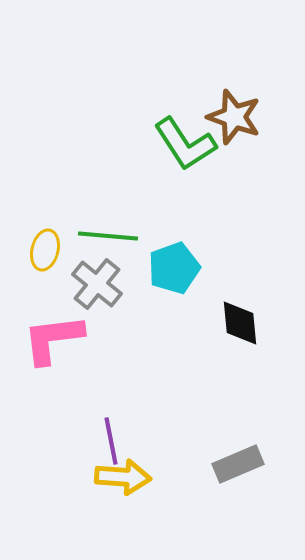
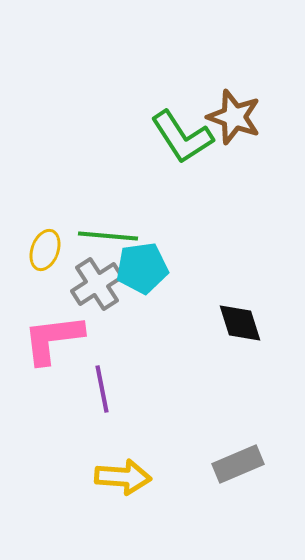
green L-shape: moved 3 px left, 7 px up
yellow ellipse: rotated 6 degrees clockwise
cyan pentagon: moved 32 px left; rotated 12 degrees clockwise
gray cross: rotated 18 degrees clockwise
black diamond: rotated 12 degrees counterclockwise
purple line: moved 9 px left, 52 px up
